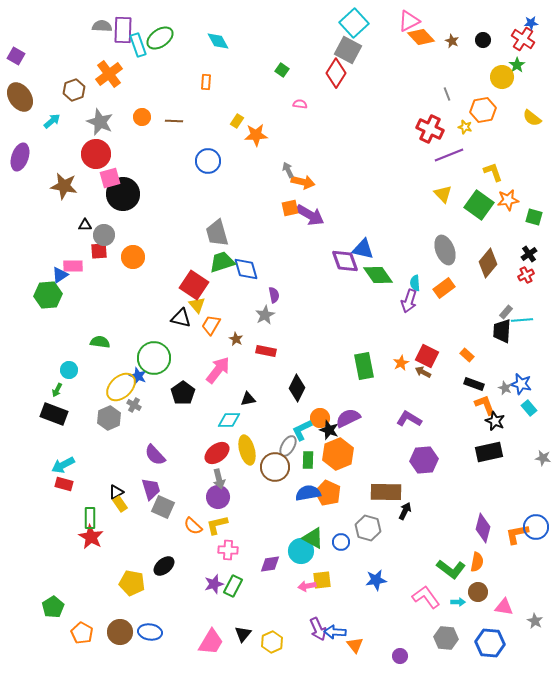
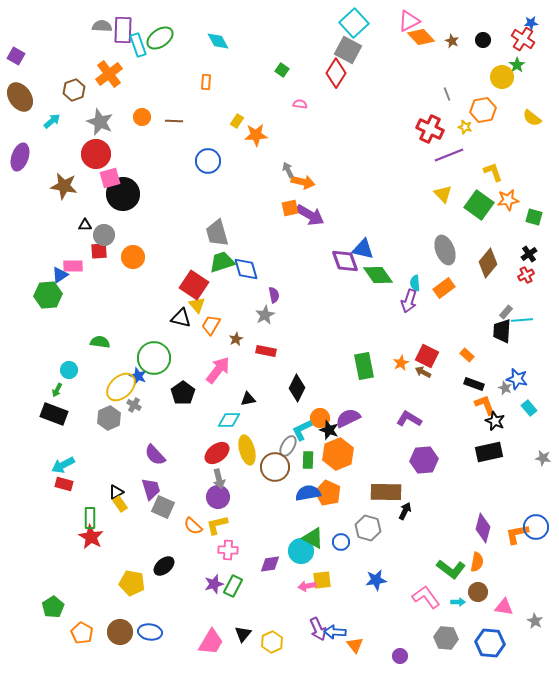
brown star at (236, 339): rotated 16 degrees clockwise
blue star at (521, 384): moved 4 px left, 5 px up
